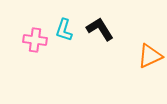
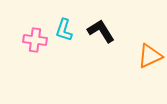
black L-shape: moved 1 px right, 2 px down
